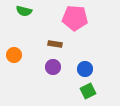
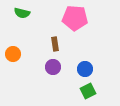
green semicircle: moved 2 px left, 2 px down
brown rectangle: rotated 72 degrees clockwise
orange circle: moved 1 px left, 1 px up
